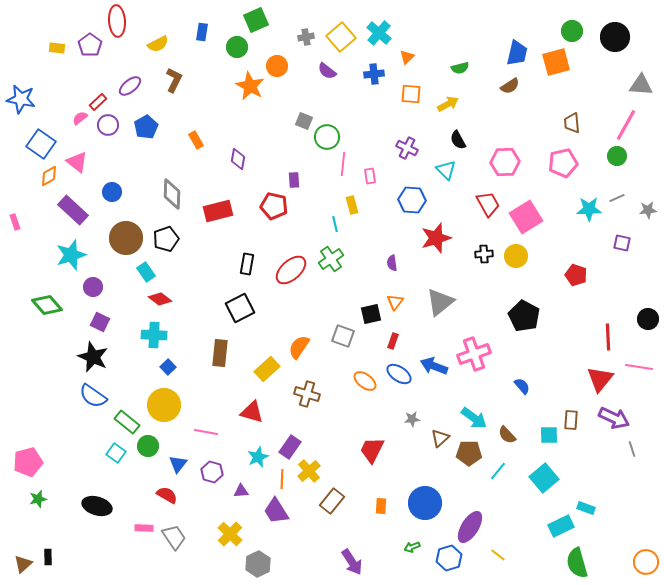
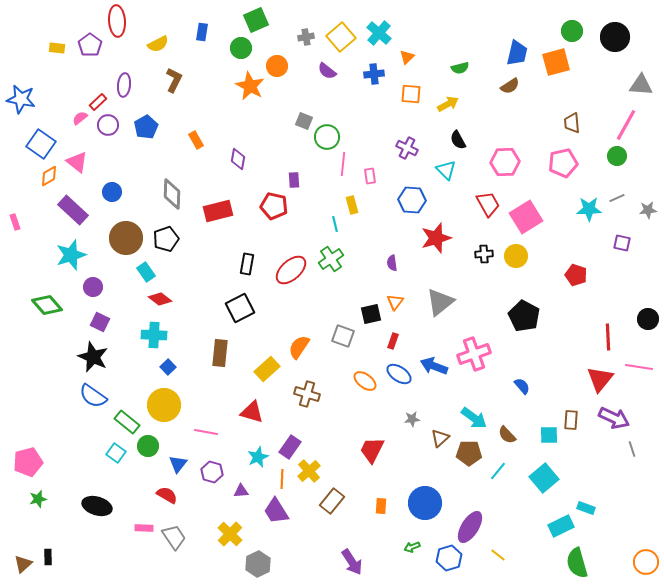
green circle at (237, 47): moved 4 px right, 1 px down
purple ellipse at (130, 86): moved 6 px left, 1 px up; rotated 45 degrees counterclockwise
